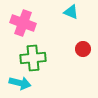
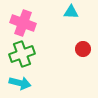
cyan triangle: rotated 21 degrees counterclockwise
green cross: moved 11 px left, 4 px up; rotated 15 degrees counterclockwise
